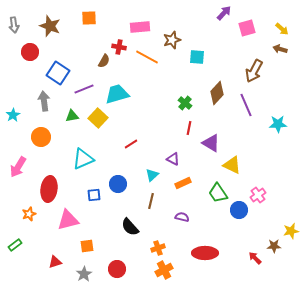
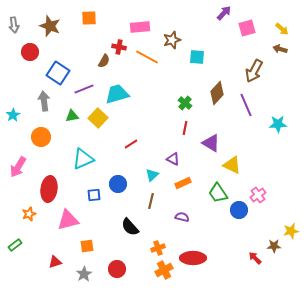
red line at (189, 128): moved 4 px left
red ellipse at (205, 253): moved 12 px left, 5 px down
